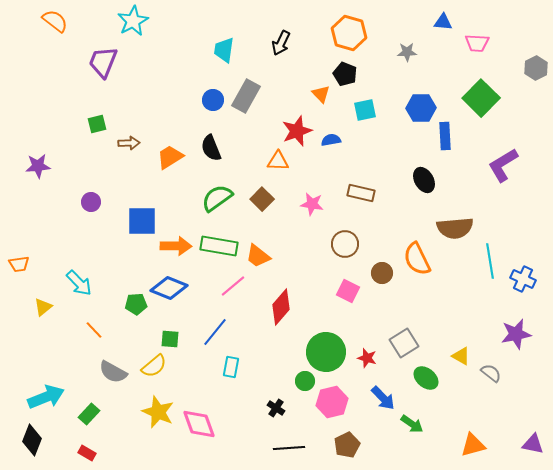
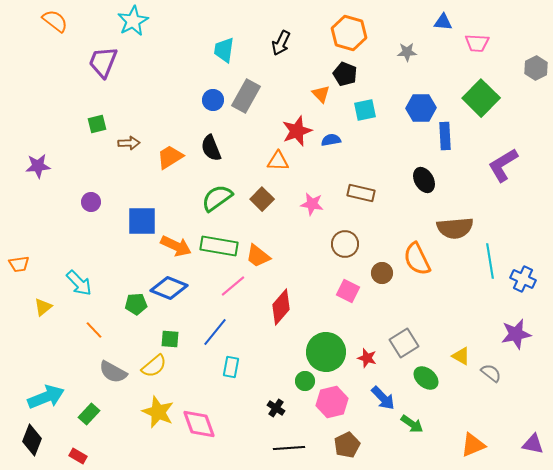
orange arrow at (176, 246): rotated 24 degrees clockwise
orange triangle at (473, 445): rotated 8 degrees counterclockwise
red rectangle at (87, 453): moved 9 px left, 3 px down
